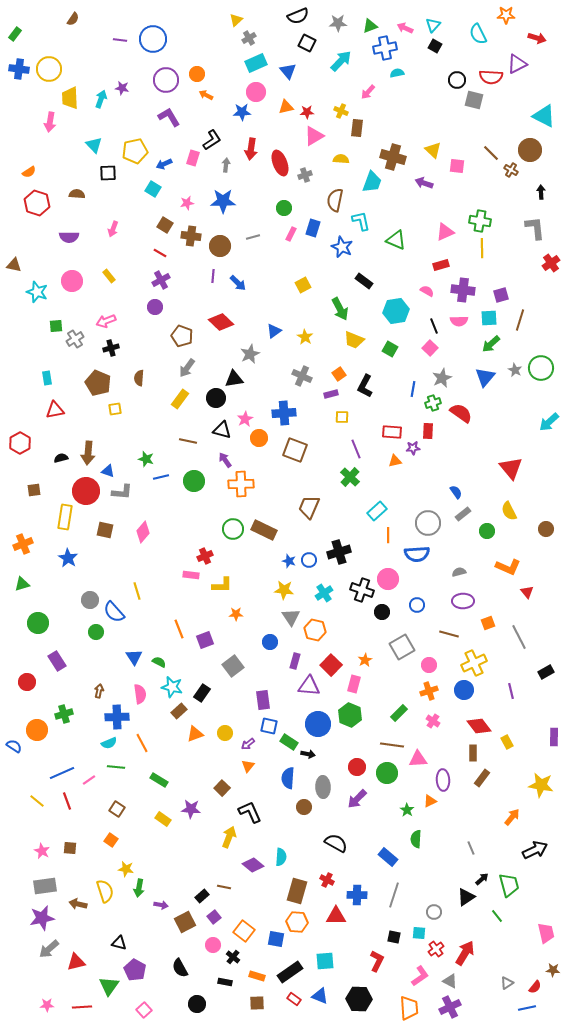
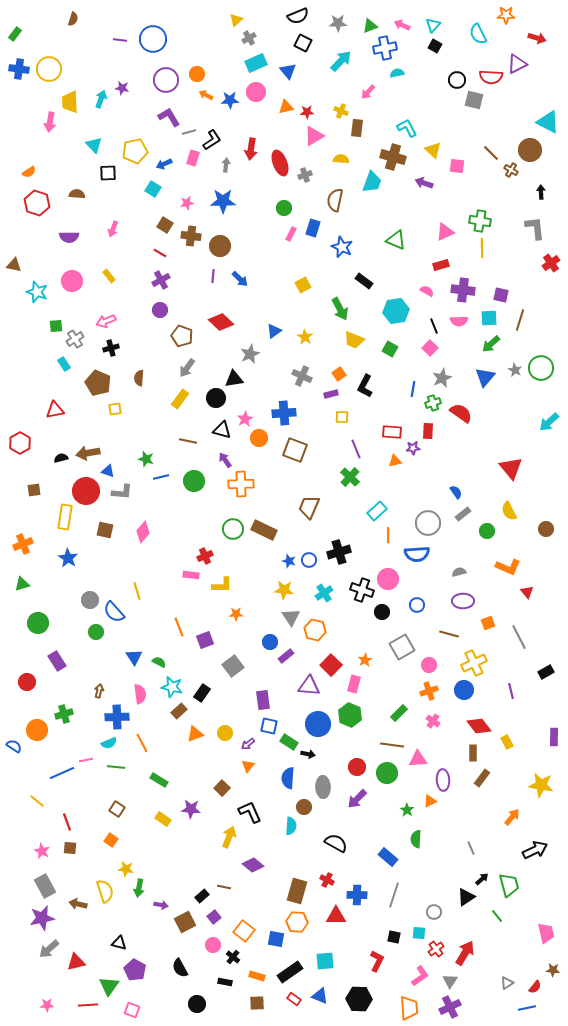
brown semicircle at (73, 19): rotated 16 degrees counterclockwise
pink arrow at (405, 28): moved 3 px left, 3 px up
black square at (307, 43): moved 4 px left
yellow trapezoid at (70, 98): moved 4 px down
blue star at (242, 112): moved 12 px left, 12 px up
cyan triangle at (544, 116): moved 4 px right, 6 px down
cyan L-shape at (361, 221): moved 46 px right, 93 px up; rotated 15 degrees counterclockwise
gray line at (253, 237): moved 64 px left, 105 px up
blue arrow at (238, 283): moved 2 px right, 4 px up
purple square at (501, 295): rotated 28 degrees clockwise
purple circle at (155, 307): moved 5 px right, 3 px down
cyan rectangle at (47, 378): moved 17 px right, 14 px up; rotated 24 degrees counterclockwise
brown arrow at (88, 453): rotated 75 degrees clockwise
orange line at (179, 629): moved 2 px up
purple rectangle at (295, 661): moved 9 px left, 5 px up; rotated 35 degrees clockwise
pink line at (89, 780): moved 3 px left, 20 px up; rotated 24 degrees clockwise
red line at (67, 801): moved 21 px down
cyan semicircle at (281, 857): moved 10 px right, 31 px up
gray rectangle at (45, 886): rotated 70 degrees clockwise
gray triangle at (450, 981): rotated 35 degrees clockwise
red line at (82, 1007): moved 6 px right, 2 px up
pink square at (144, 1010): moved 12 px left; rotated 28 degrees counterclockwise
